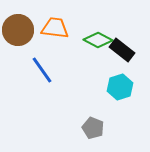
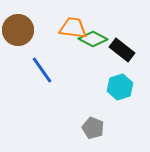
orange trapezoid: moved 18 px right
green diamond: moved 5 px left, 1 px up
